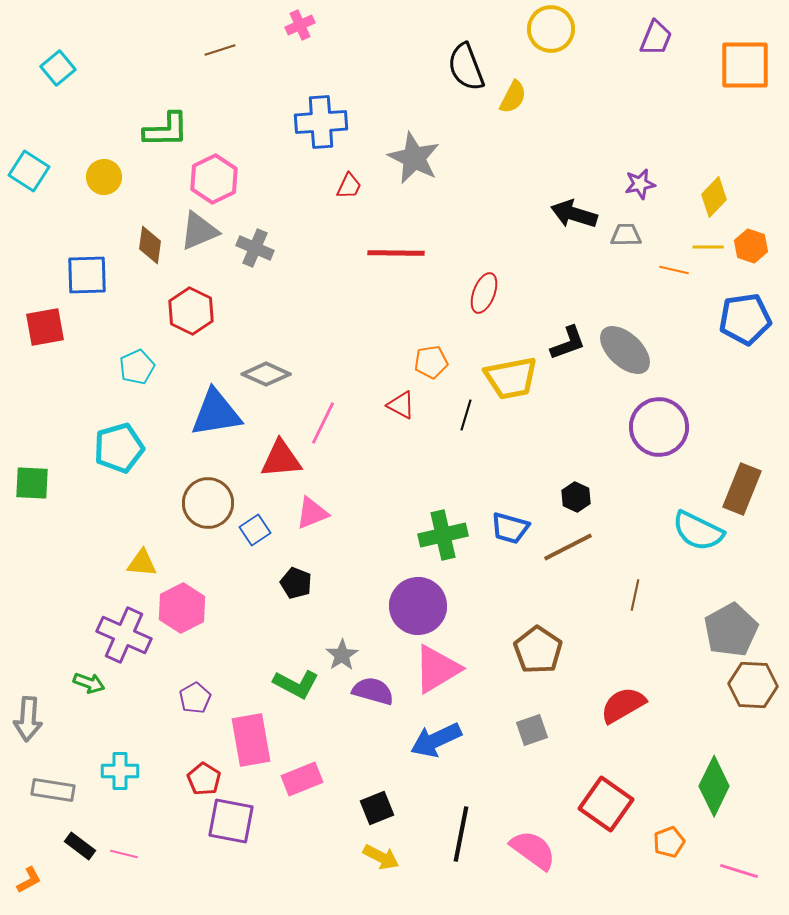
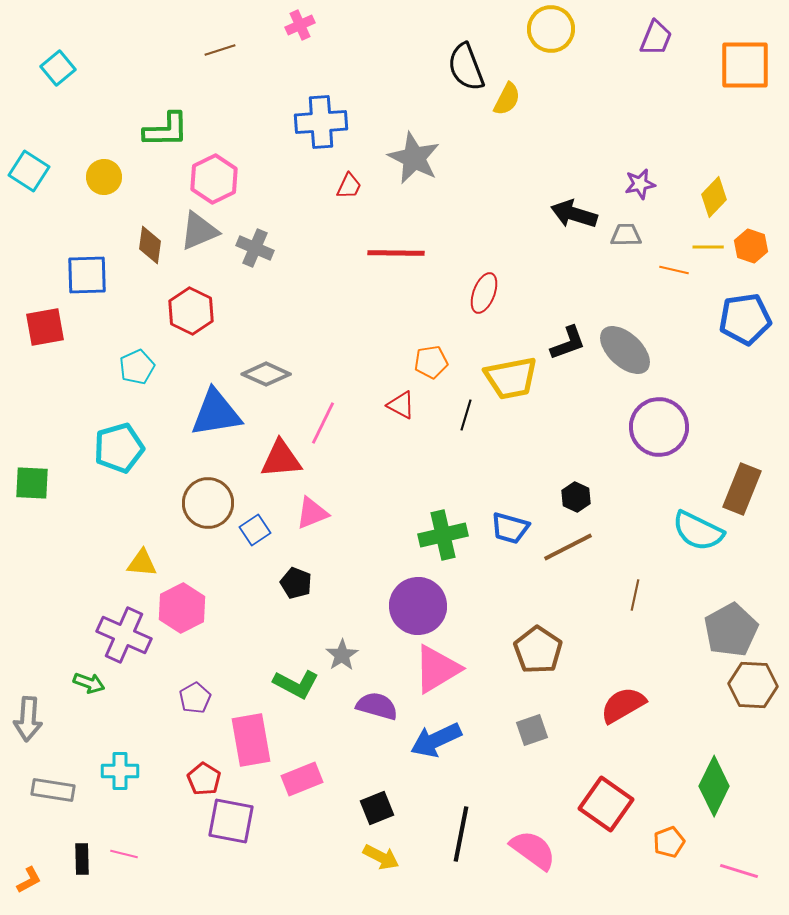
yellow semicircle at (513, 97): moved 6 px left, 2 px down
purple semicircle at (373, 691): moved 4 px right, 15 px down
black rectangle at (80, 846): moved 2 px right, 13 px down; rotated 52 degrees clockwise
